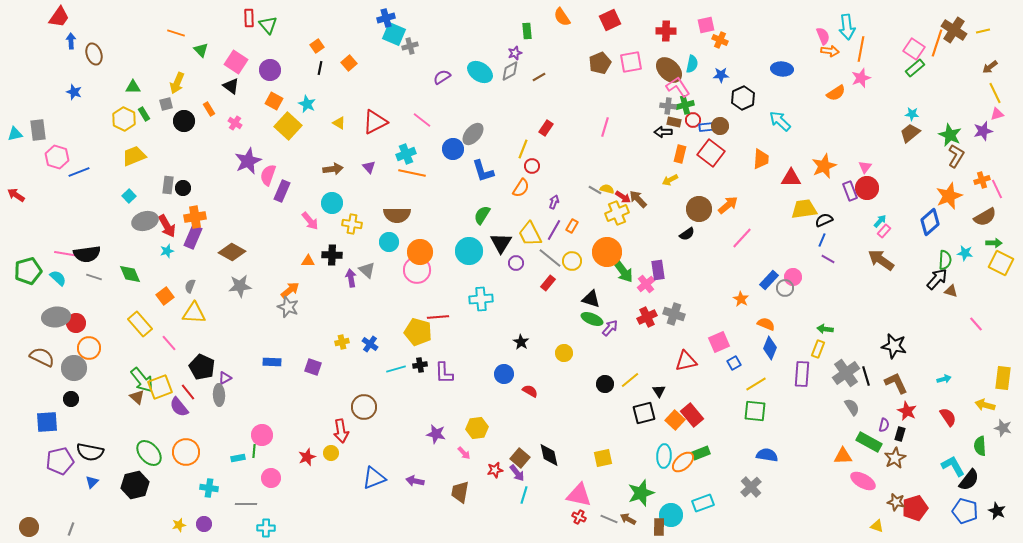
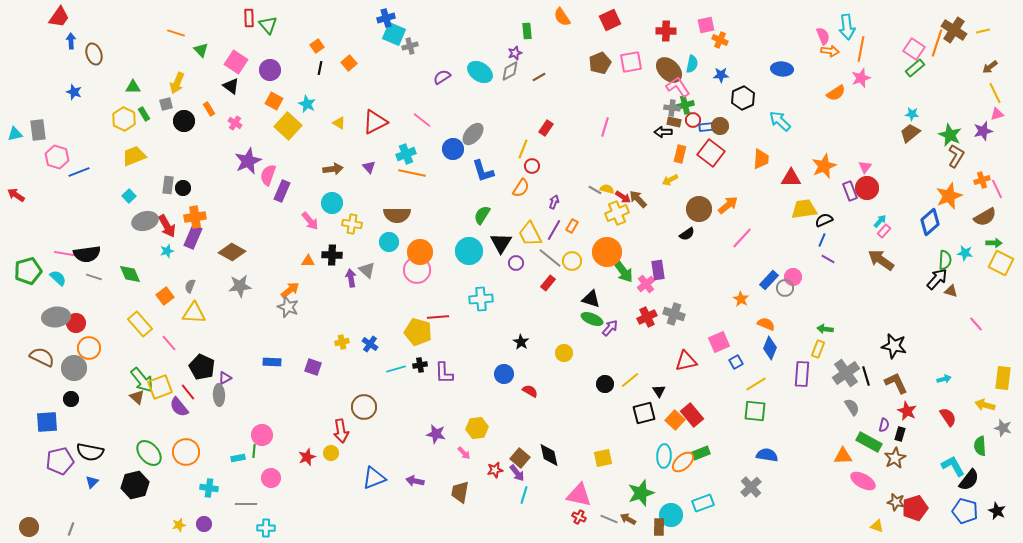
gray cross at (668, 106): moved 4 px right, 2 px down
blue square at (734, 363): moved 2 px right, 1 px up
